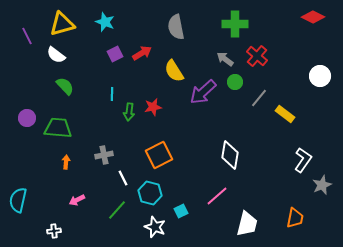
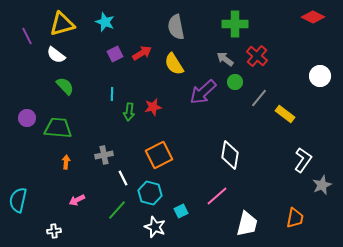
yellow semicircle: moved 7 px up
